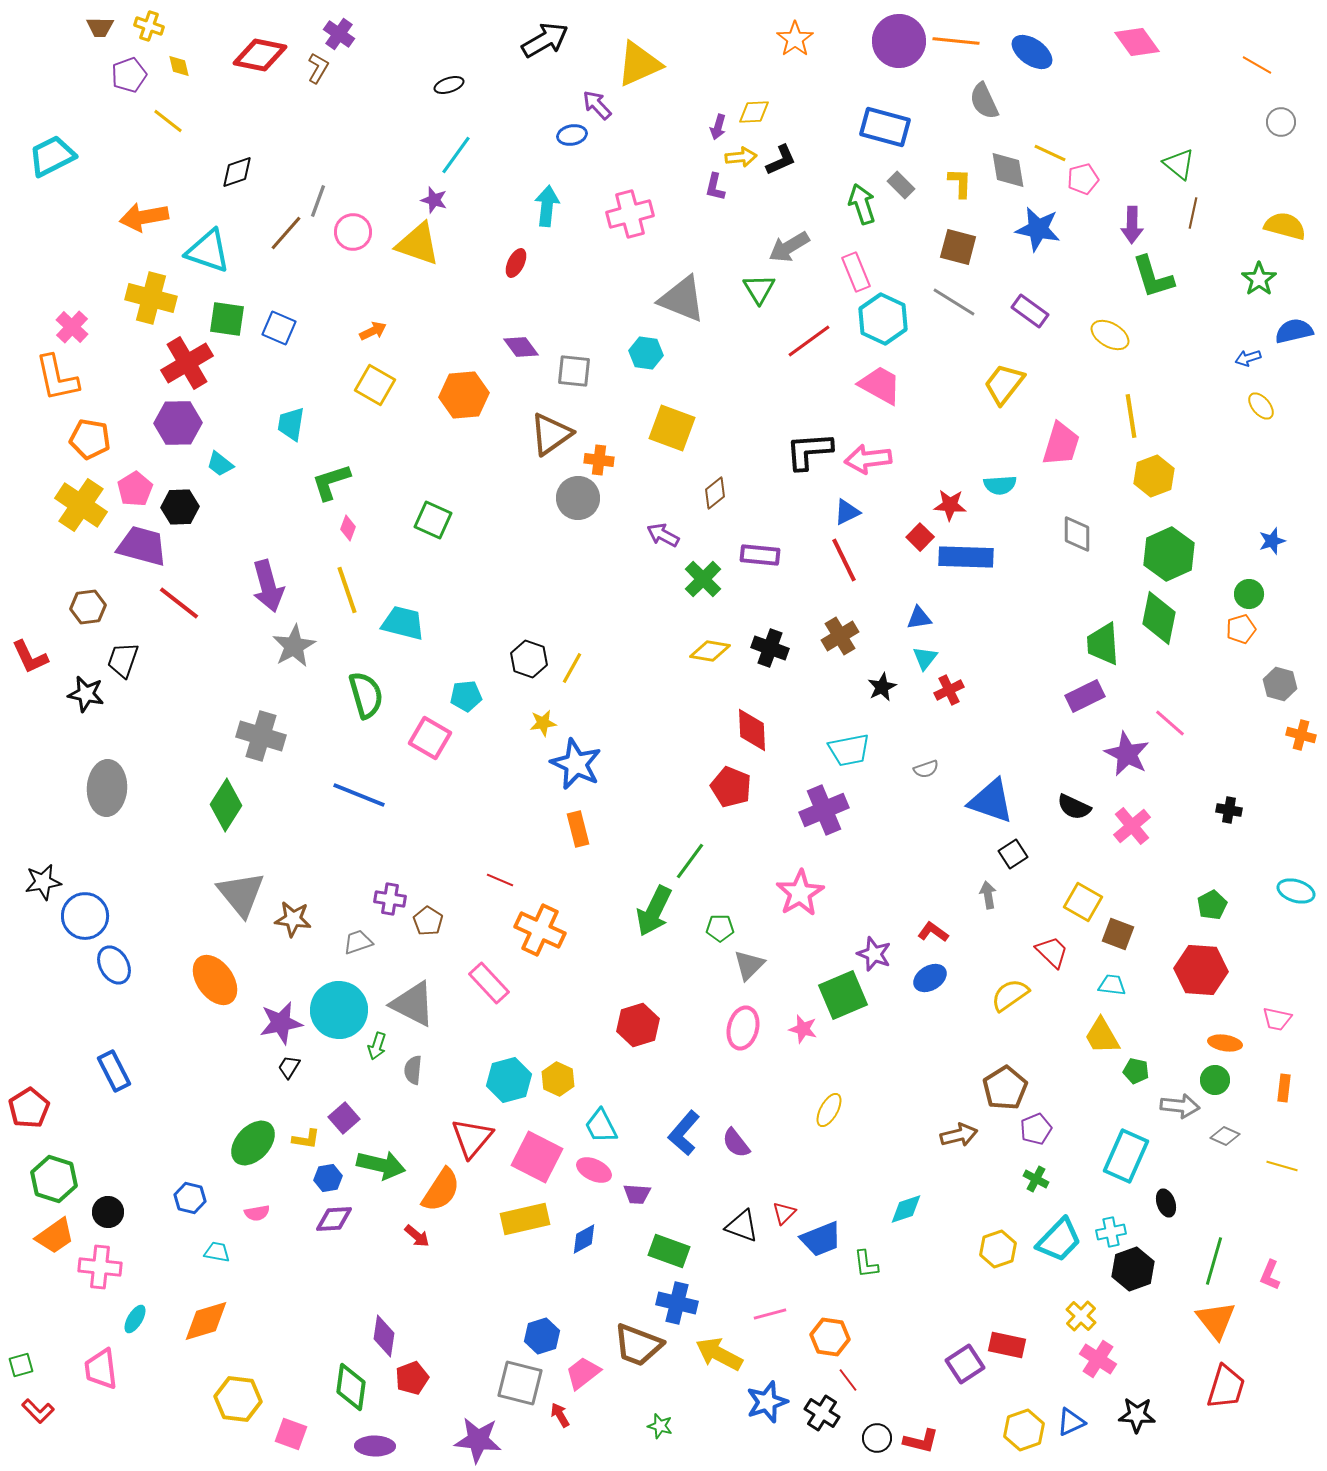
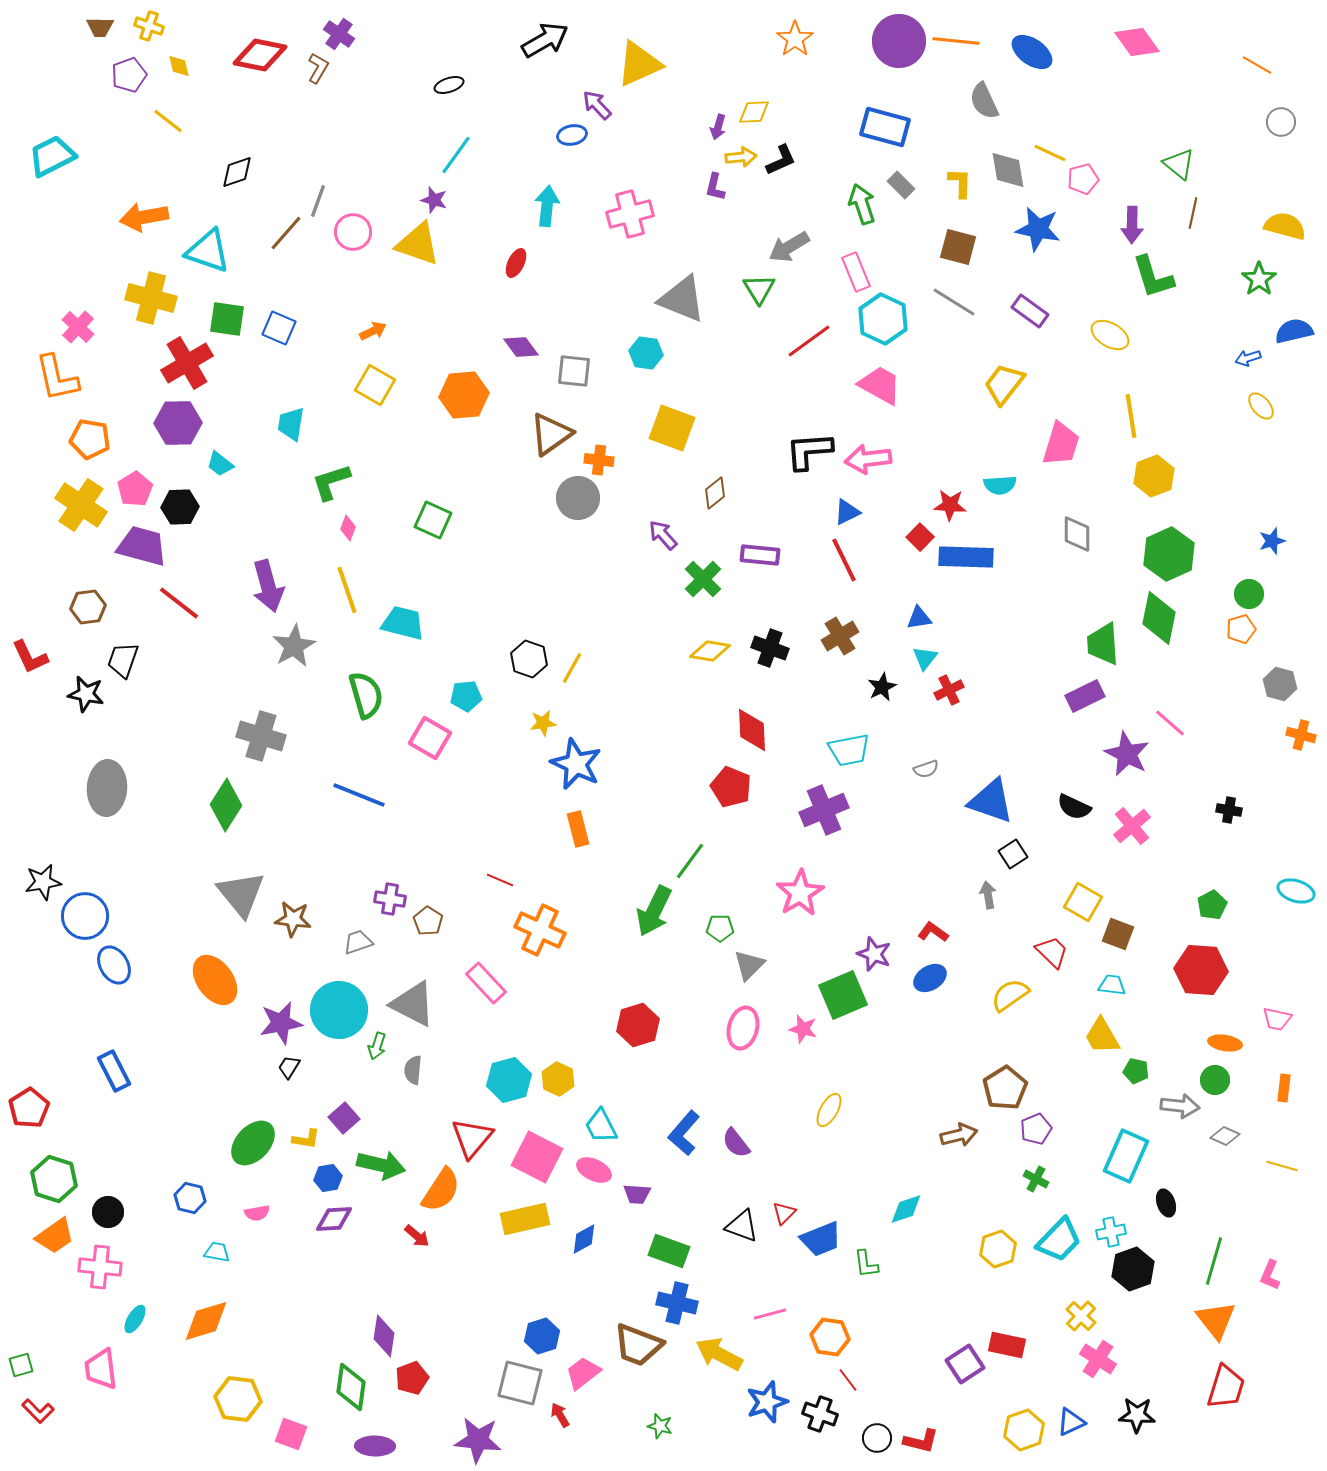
pink cross at (72, 327): moved 6 px right
purple arrow at (663, 535): rotated 20 degrees clockwise
pink rectangle at (489, 983): moved 3 px left
black cross at (822, 1413): moved 2 px left, 1 px down; rotated 12 degrees counterclockwise
